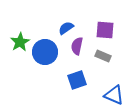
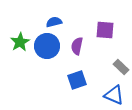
blue semicircle: moved 12 px left, 6 px up; rotated 21 degrees clockwise
blue circle: moved 2 px right, 6 px up
gray rectangle: moved 18 px right, 11 px down; rotated 21 degrees clockwise
